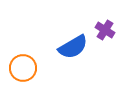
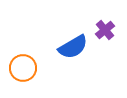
purple cross: rotated 18 degrees clockwise
